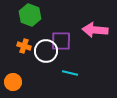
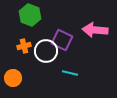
purple square: moved 1 px right, 1 px up; rotated 25 degrees clockwise
orange cross: rotated 32 degrees counterclockwise
orange circle: moved 4 px up
